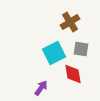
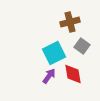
brown cross: rotated 18 degrees clockwise
gray square: moved 1 px right, 3 px up; rotated 28 degrees clockwise
purple arrow: moved 8 px right, 12 px up
